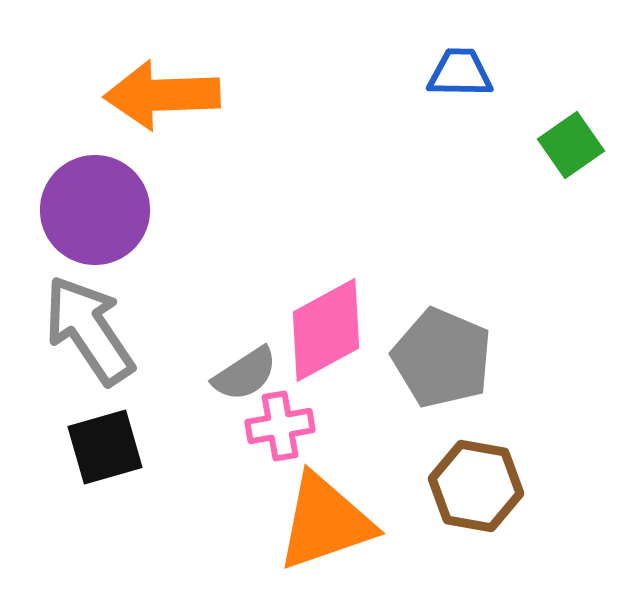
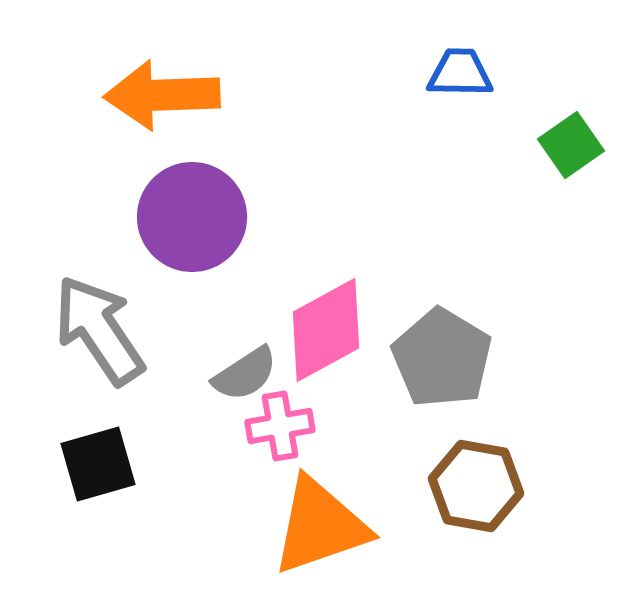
purple circle: moved 97 px right, 7 px down
gray arrow: moved 10 px right
gray pentagon: rotated 8 degrees clockwise
black square: moved 7 px left, 17 px down
orange triangle: moved 5 px left, 4 px down
